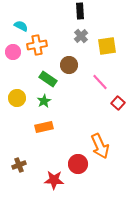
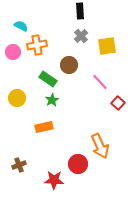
green star: moved 8 px right, 1 px up
